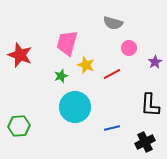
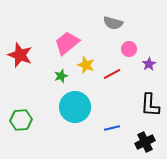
pink trapezoid: rotated 36 degrees clockwise
pink circle: moved 1 px down
purple star: moved 6 px left, 2 px down
green hexagon: moved 2 px right, 6 px up
